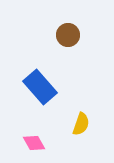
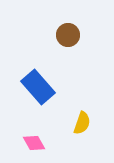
blue rectangle: moved 2 px left
yellow semicircle: moved 1 px right, 1 px up
